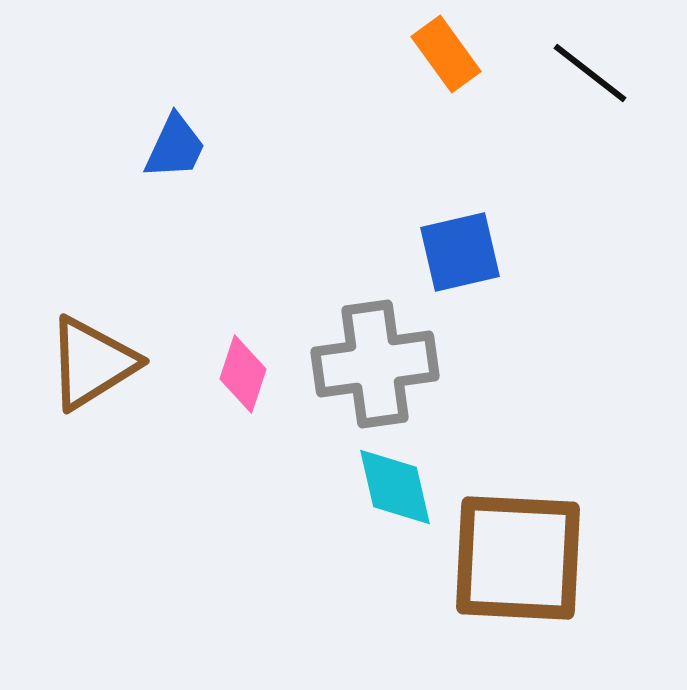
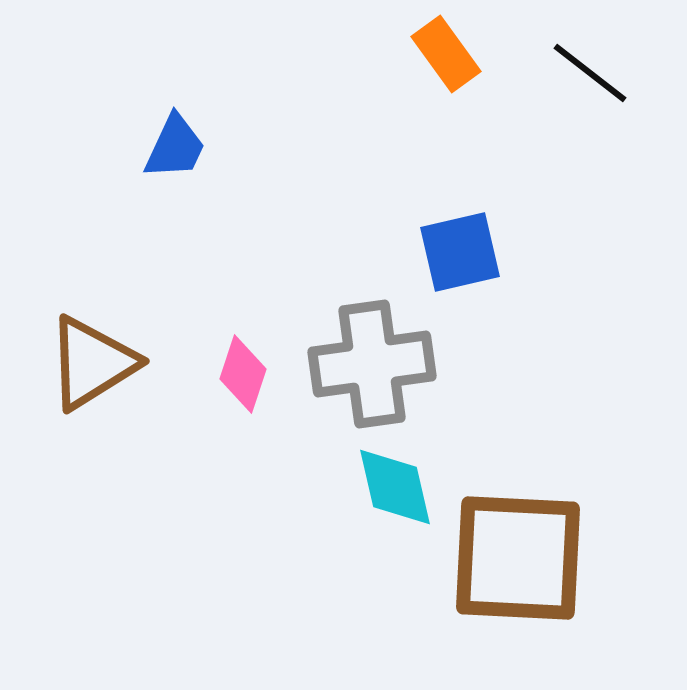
gray cross: moved 3 px left
